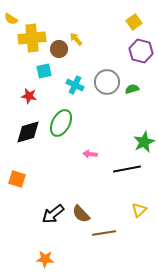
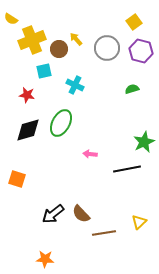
yellow cross: moved 2 px down; rotated 16 degrees counterclockwise
gray circle: moved 34 px up
red star: moved 2 px left, 1 px up
black diamond: moved 2 px up
yellow triangle: moved 12 px down
